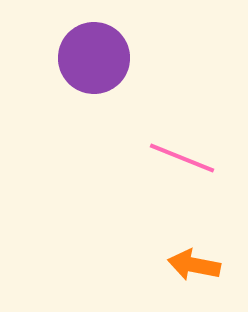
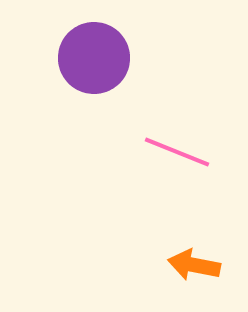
pink line: moved 5 px left, 6 px up
